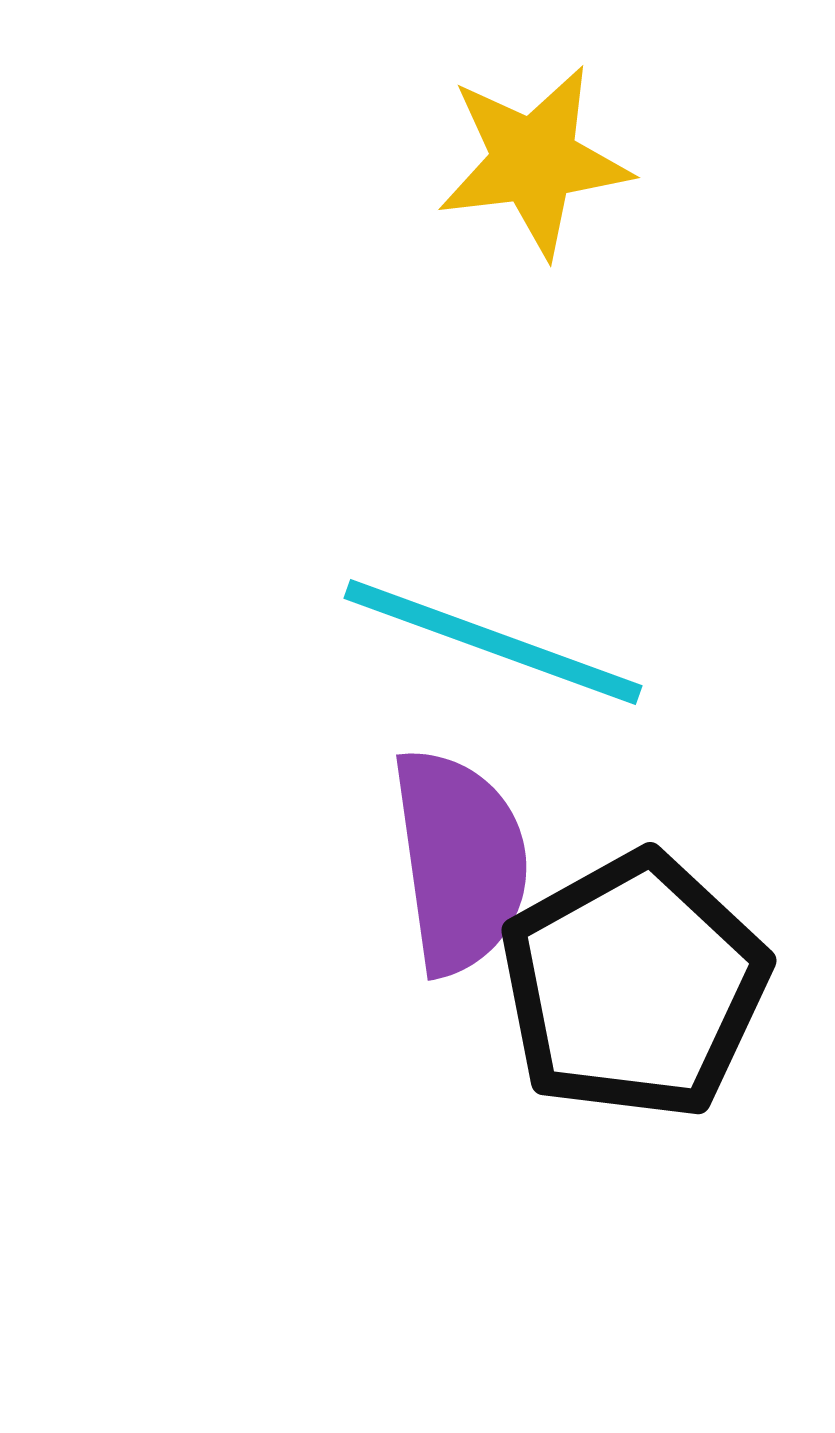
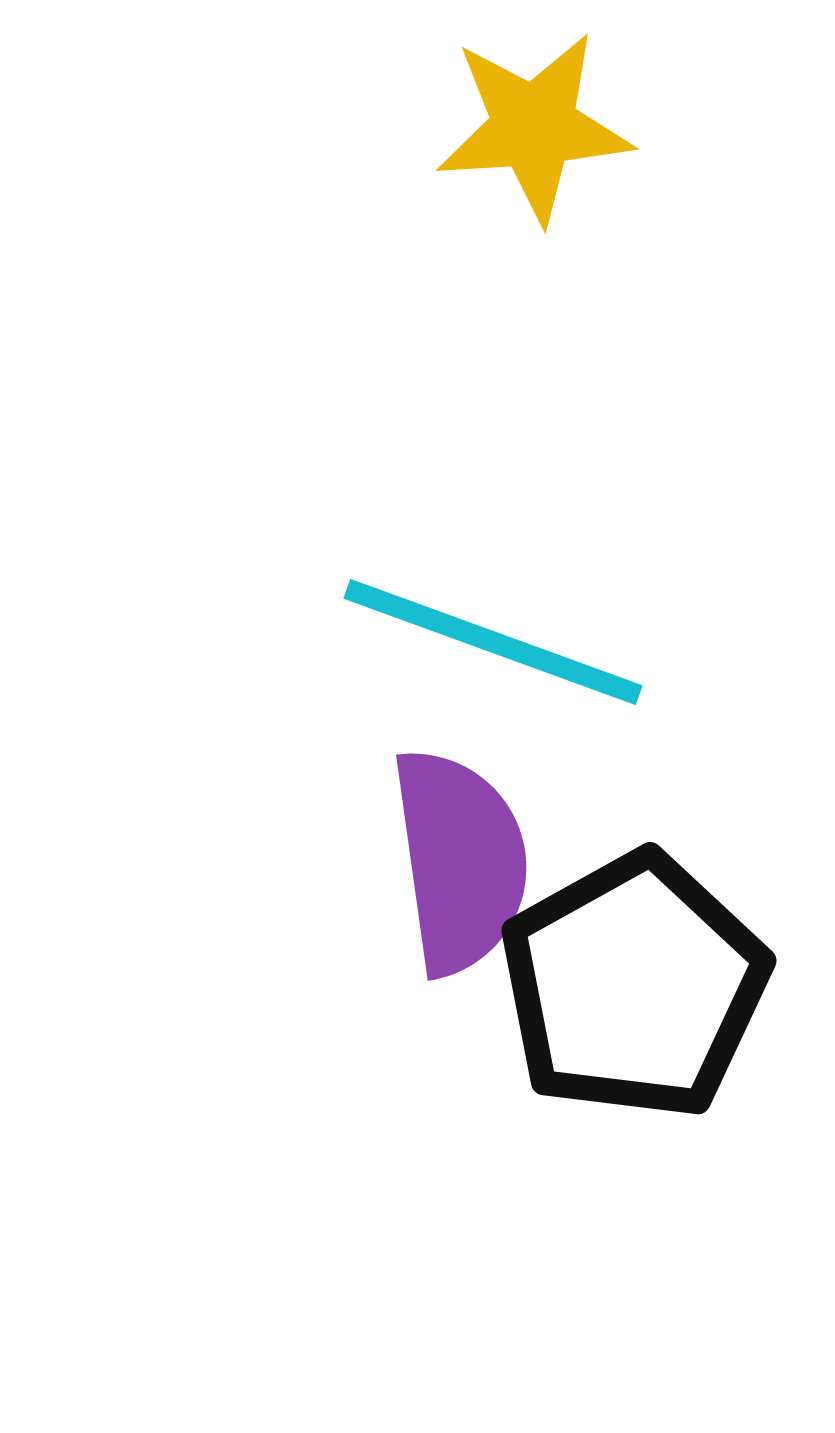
yellow star: moved 34 px up; rotated 3 degrees clockwise
